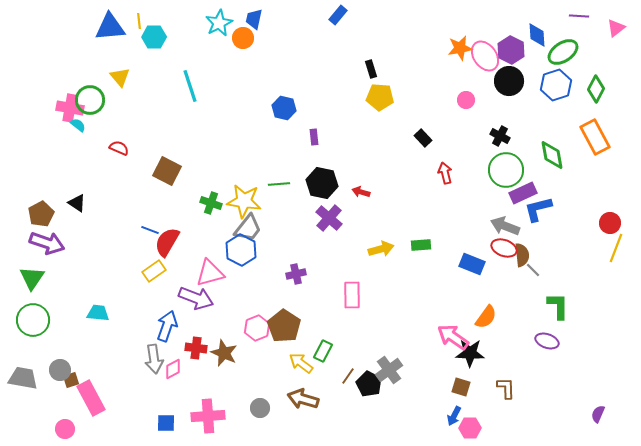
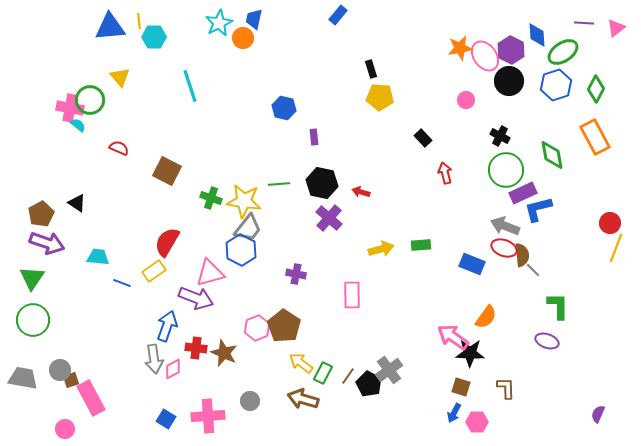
purple line at (579, 16): moved 5 px right, 7 px down
green cross at (211, 203): moved 5 px up
blue line at (150, 230): moved 28 px left, 53 px down
purple cross at (296, 274): rotated 24 degrees clockwise
cyan trapezoid at (98, 313): moved 56 px up
green rectangle at (323, 351): moved 22 px down
gray circle at (260, 408): moved 10 px left, 7 px up
blue arrow at (454, 416): moved 3 px up
blue square at (166, 423): moved 4 px up; rotated 30 degrees clockwise
pink hexagon at (470, 428): moved 7 px right, 6 px up
